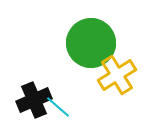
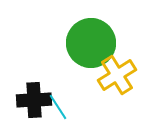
black cross: rotated 20 degrees clockwise
cyan line: rotated 16 degrees clockwise
